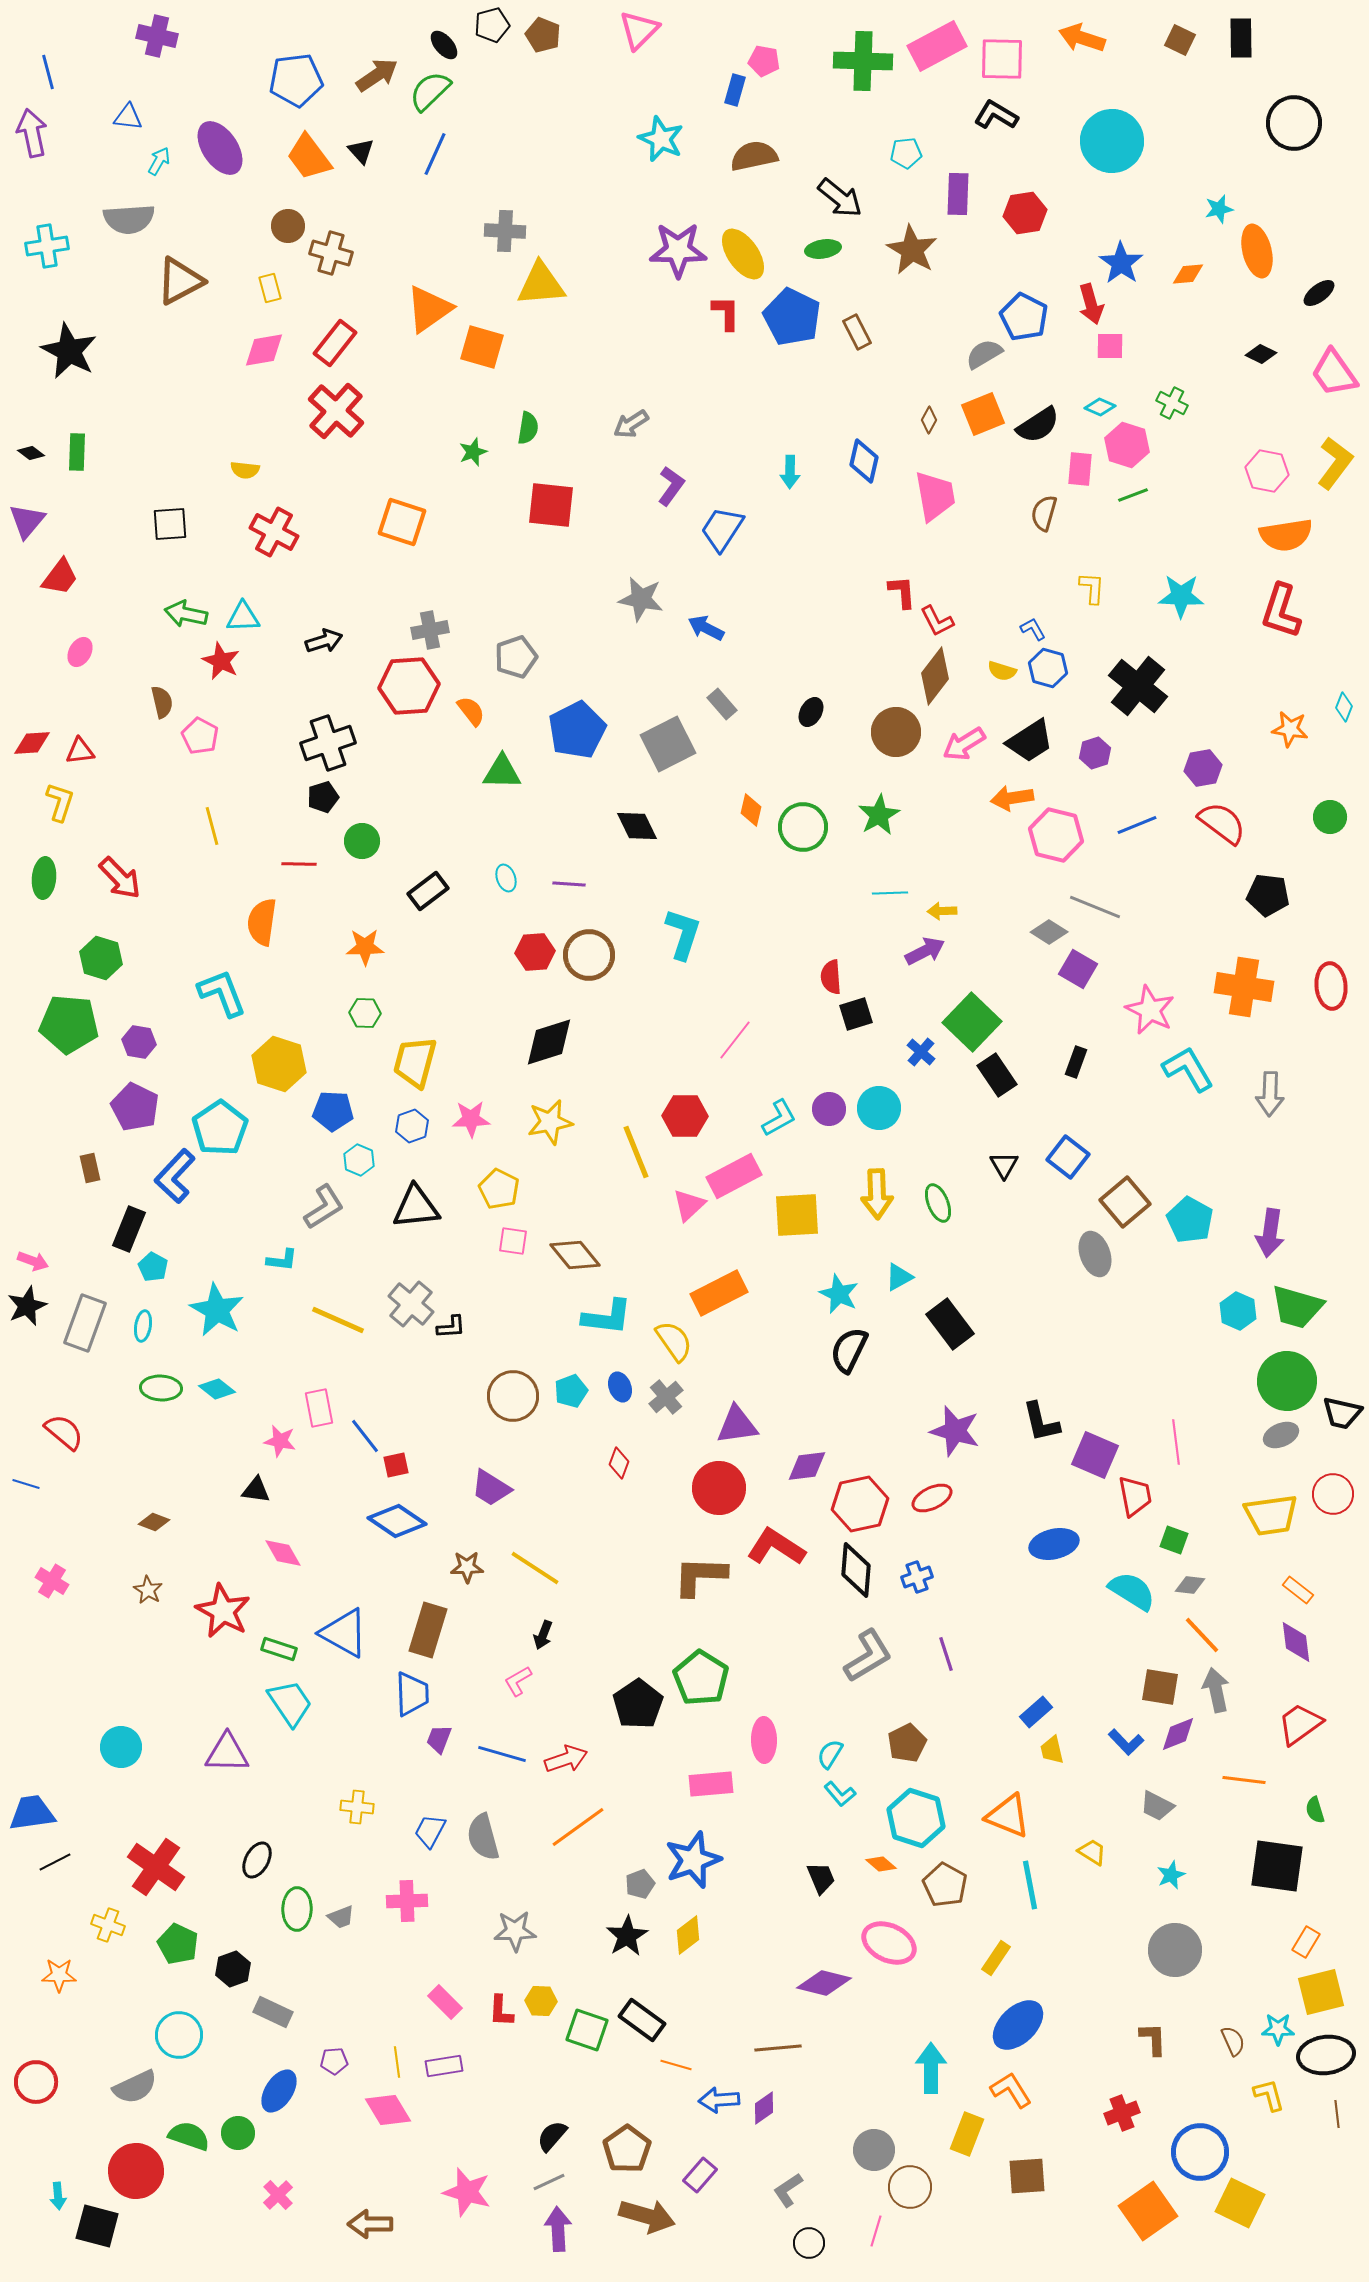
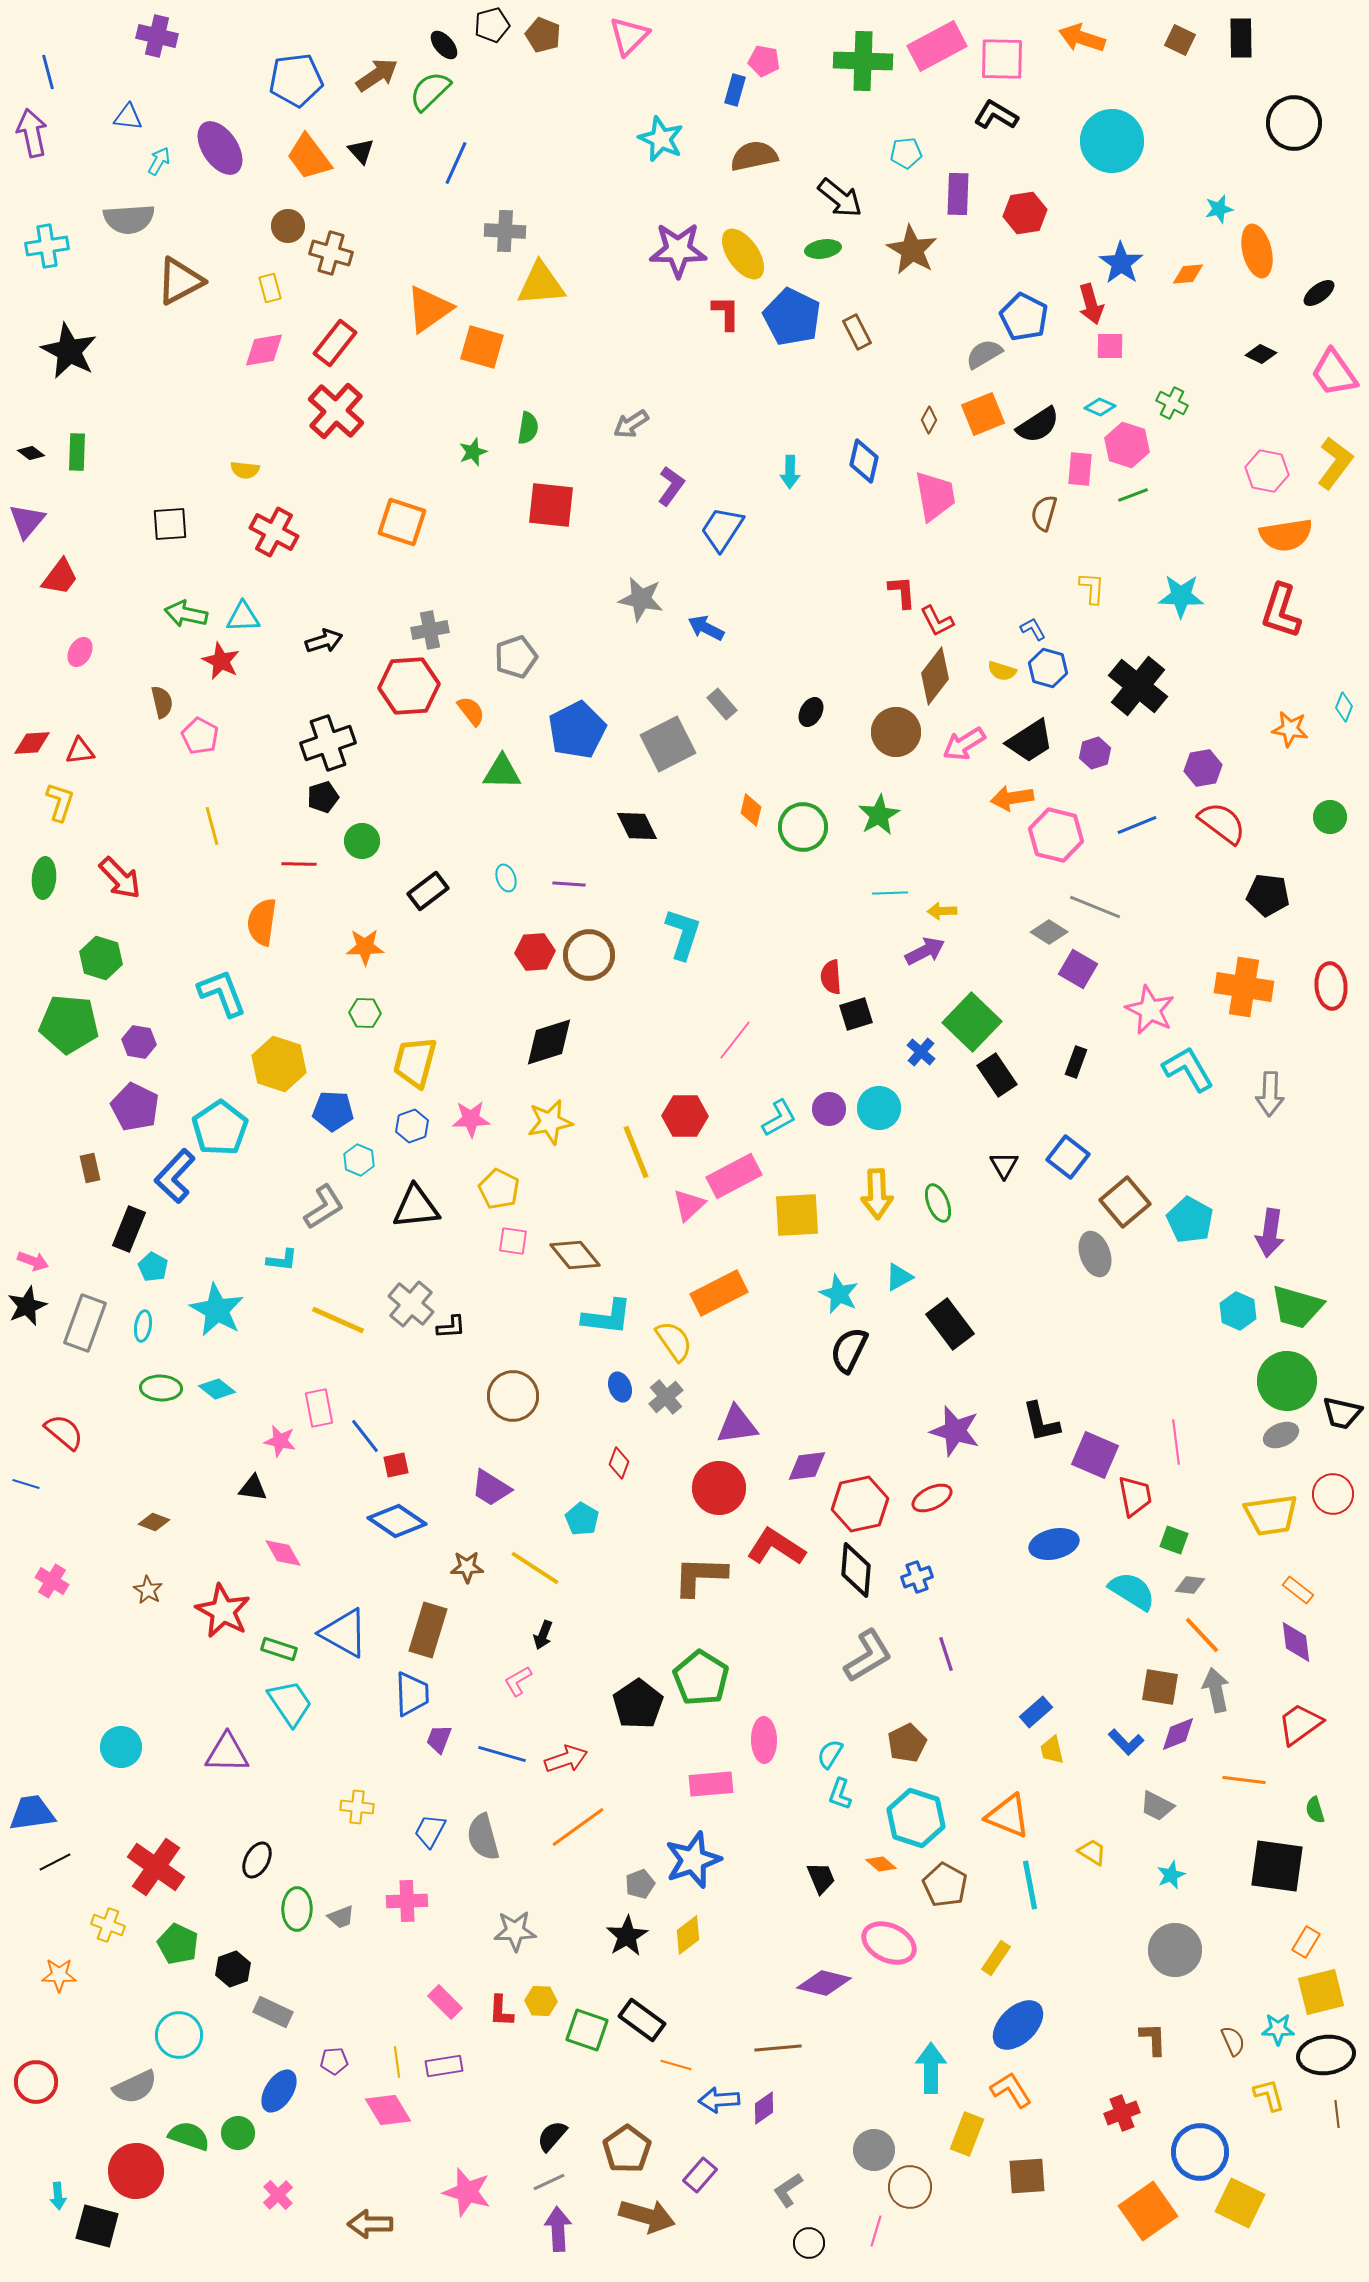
pink triangle at (639, 30): moved 10 px left, 6 px down
blue line at (435, 154): moved 21 px right, 9 px down
cyan pentagon at (571, 1391): moved 11 px right, 128 px down; rotated 20 degrees counterclockwise
black triangle at (256, 1490): moved 3 px left, 2 px up
cyan L-shape at (840, 1794): rotated 60 degrees clockwise
